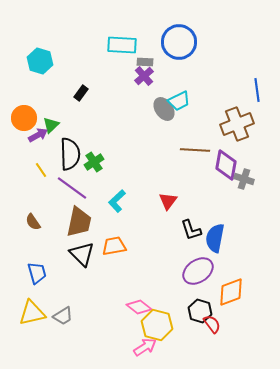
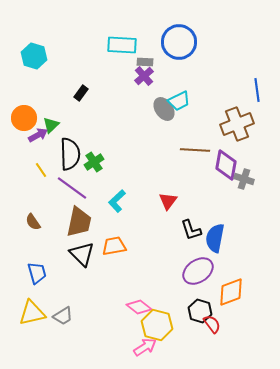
cyan hexagon: moved 6 px left, 5 px up
